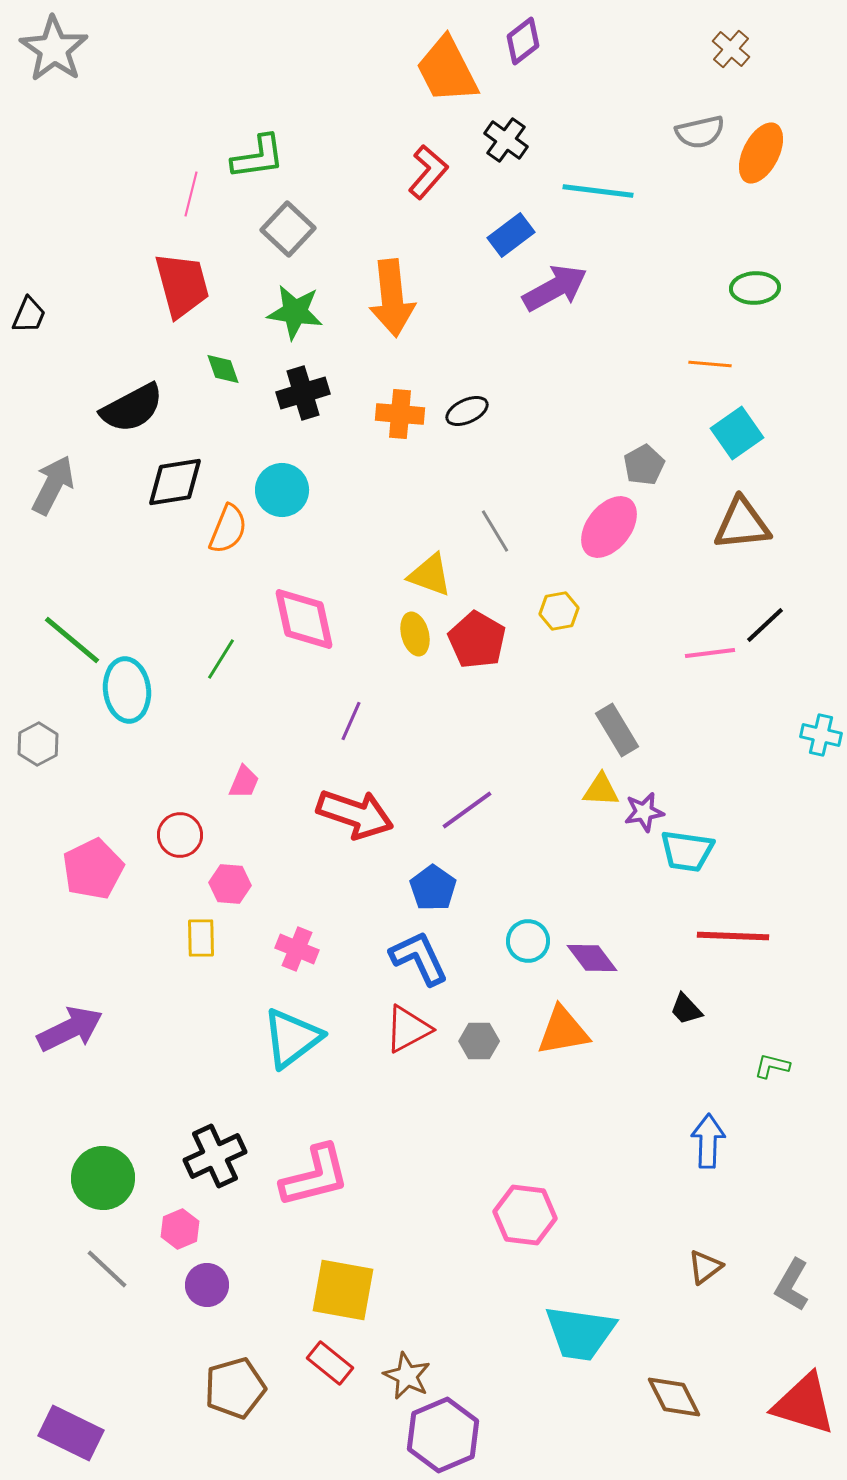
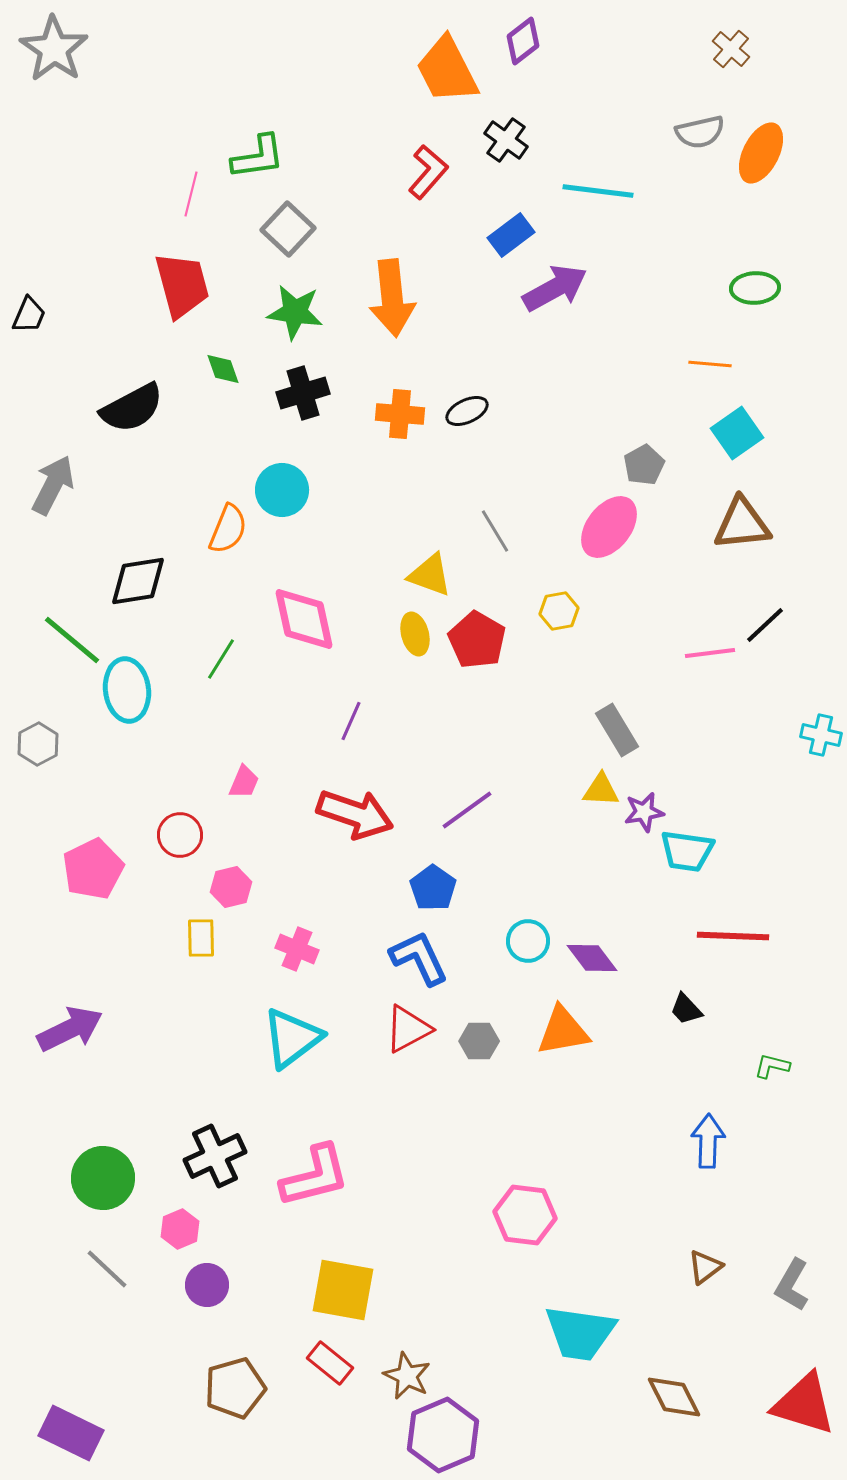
black diamond at (175, 482): moved 37 px left, 99 px down
pink hexagon at (230, 884): moved 1 px right, 3 px down; rotated 18 degrees counterclockwise
